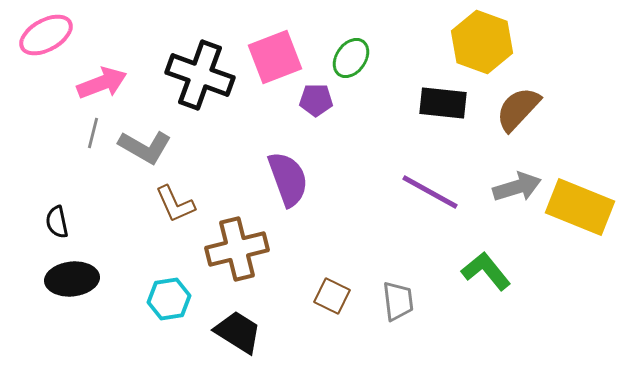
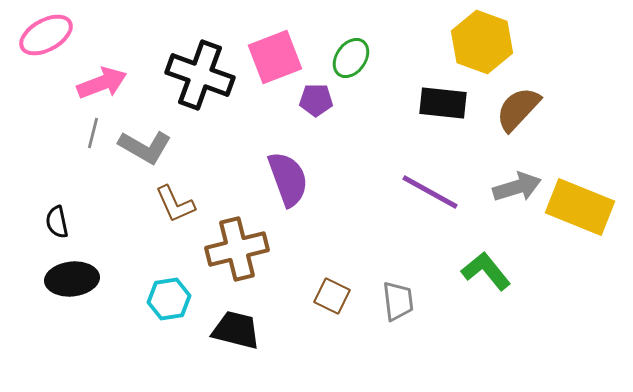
black trapezoid: moved 2 px left, 2 px up; rotated 18 degrees counterclockwise
